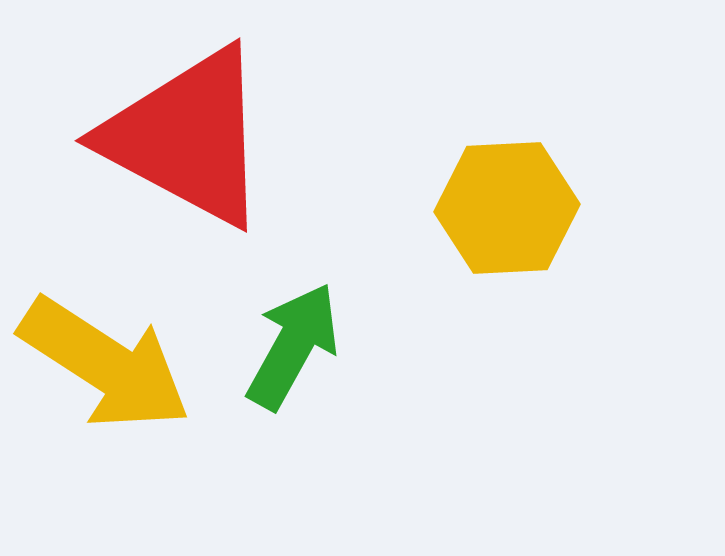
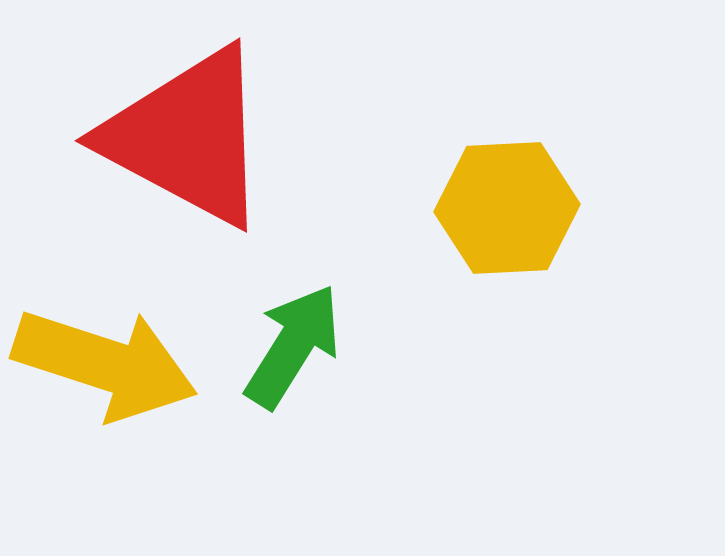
green arrow: rotated 3 degrees clockwise
yellow arrow: rotated 15 degrees counterclockwise
